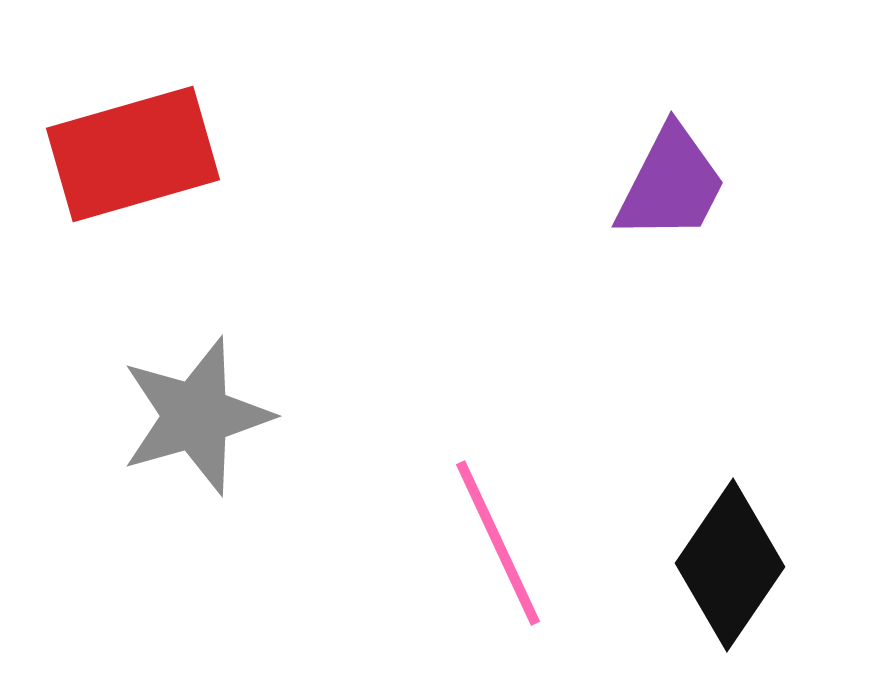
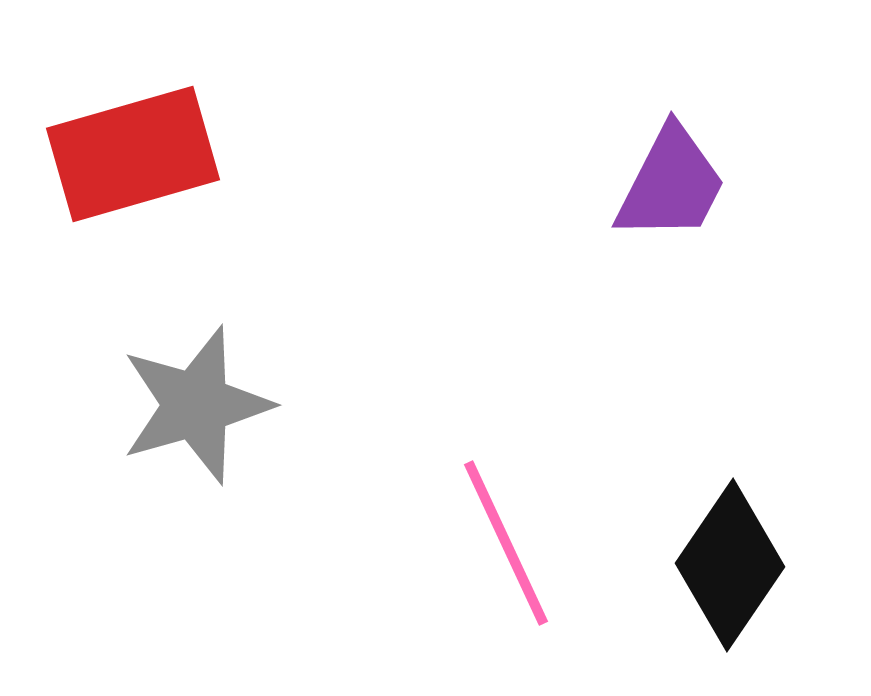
gray star: moved 11 px up
pink line: moved 8 px right
